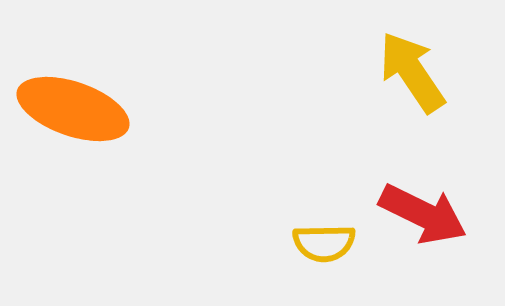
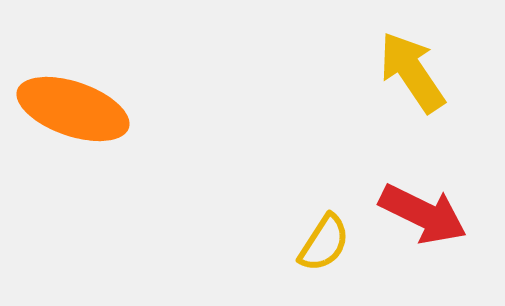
yellow semicircle: rotated 56 degrees counterclockwise
